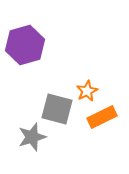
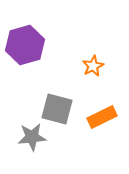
orange star: moved 6 px right, 25 px up
gray star: rotated 12 degrees clockwise
